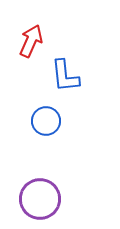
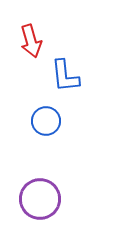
red arrow: rotated 140 degrees clockwise
